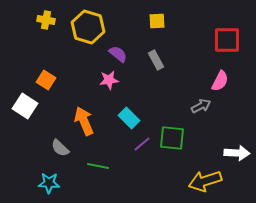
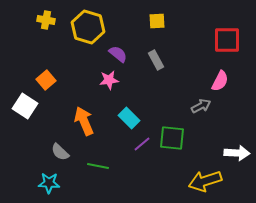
orange square: rotated 18 degrees clockwise
gray semicircle: moved 4 px down
